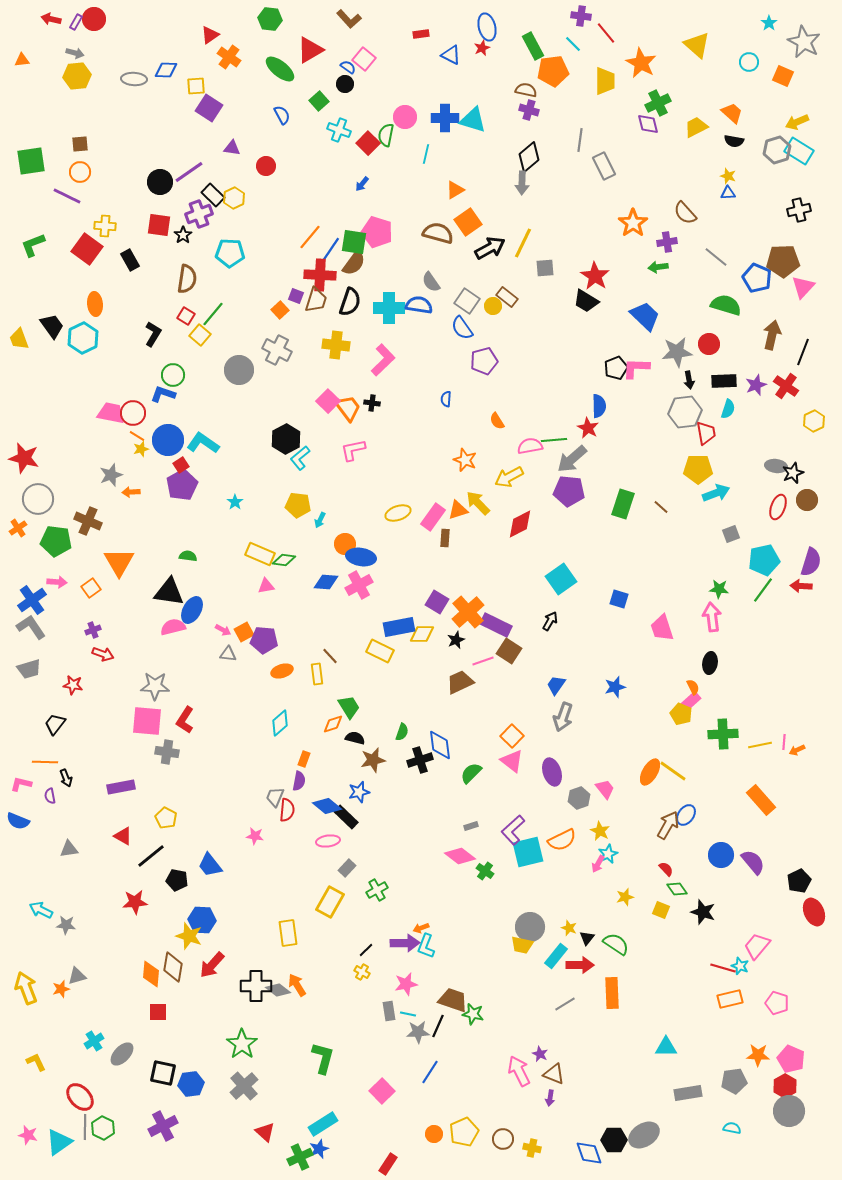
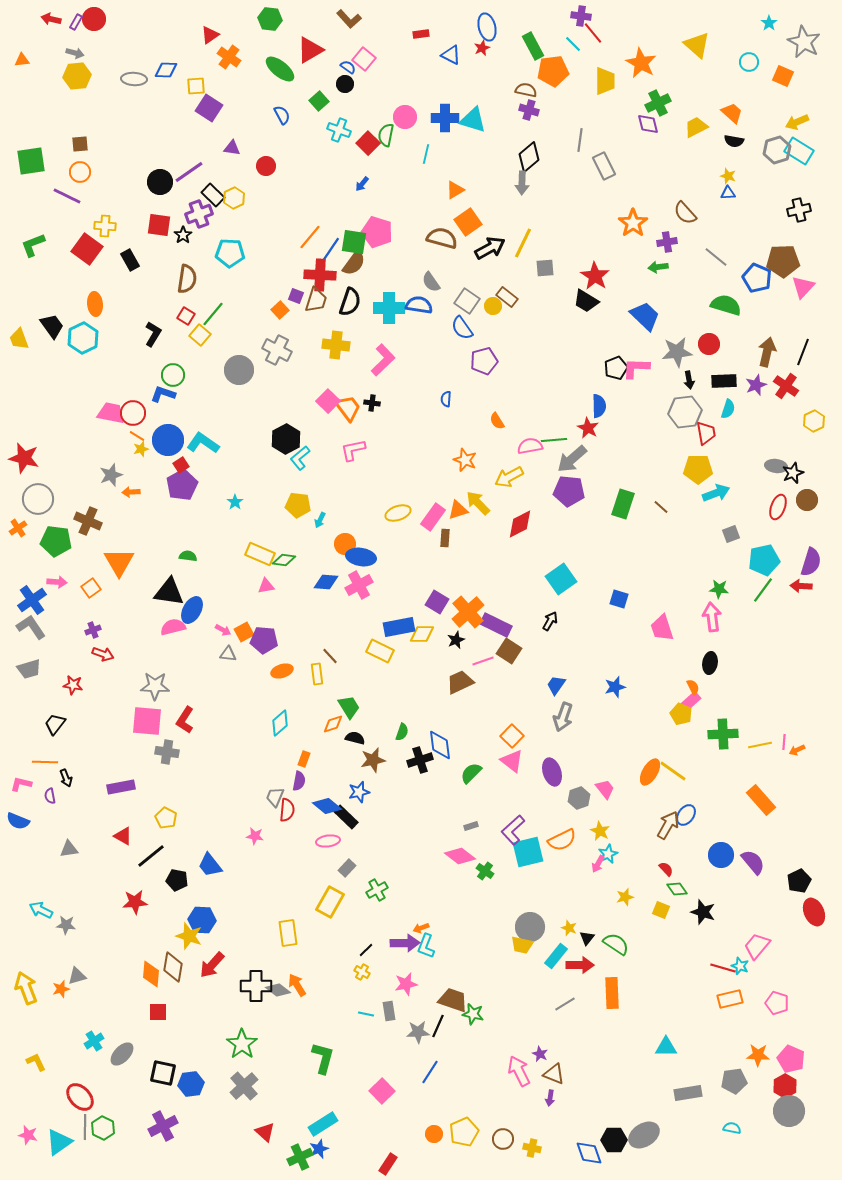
red line at (606, 33): moved 13 px left
brown semicircle at (438, 233): moved 4 px right, 5 px down
brown arrow at (772, 335): moved 5 px left, 17 px down
cyan line at (408, 1014): moved 42 px left
